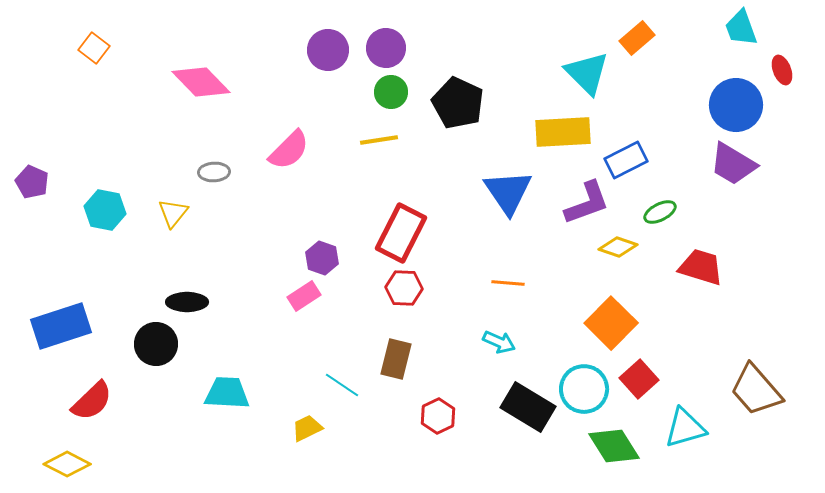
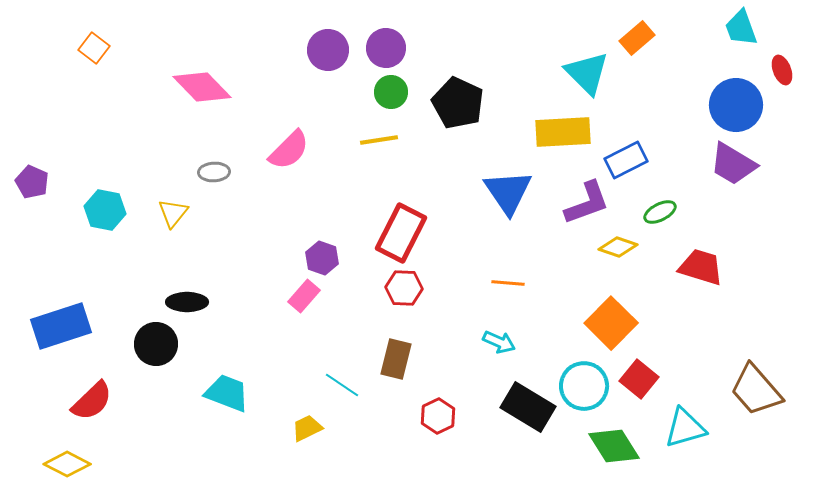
pink diamond at (201, 82): moved 1 px right, 5 px down
pink rectangle at (304, 296): rotated 16 degrees counterclockwise
red square at (639, 379): rotated 9 degrees counterclockwise
cyan circle at (584, 389): moved 3 px up
cyan trapezoid at (227, 393): rotated 18 degrees clockwise
